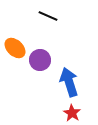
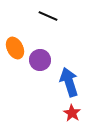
orange ellipse: rotated 20 degrees clockwise
